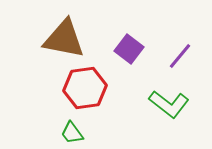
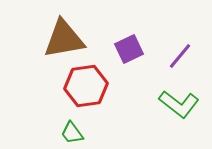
brown triangle: rotated 21 degrees counterclockwise
purple square: rotated 28 degrees clockwise
red hexagon: moved 1 px right, 2 px up
green L-shape: moved 10 px right
